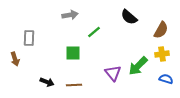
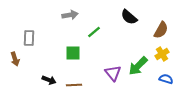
yellow cross: rotated 24 degrees counterclockwise
black arrow: moved 2 px right, 2 px up
